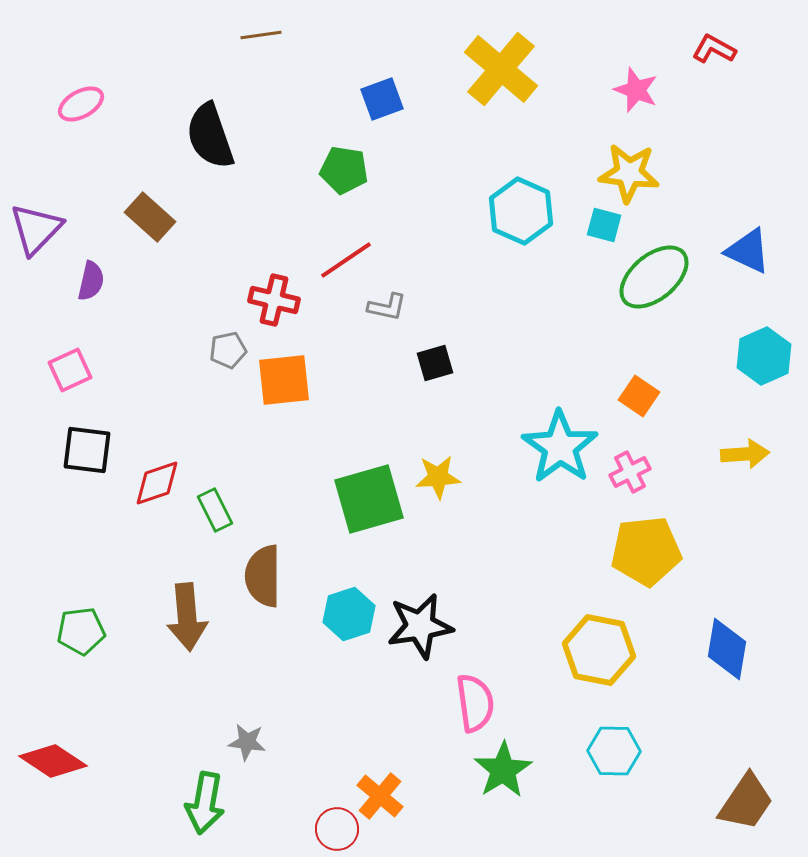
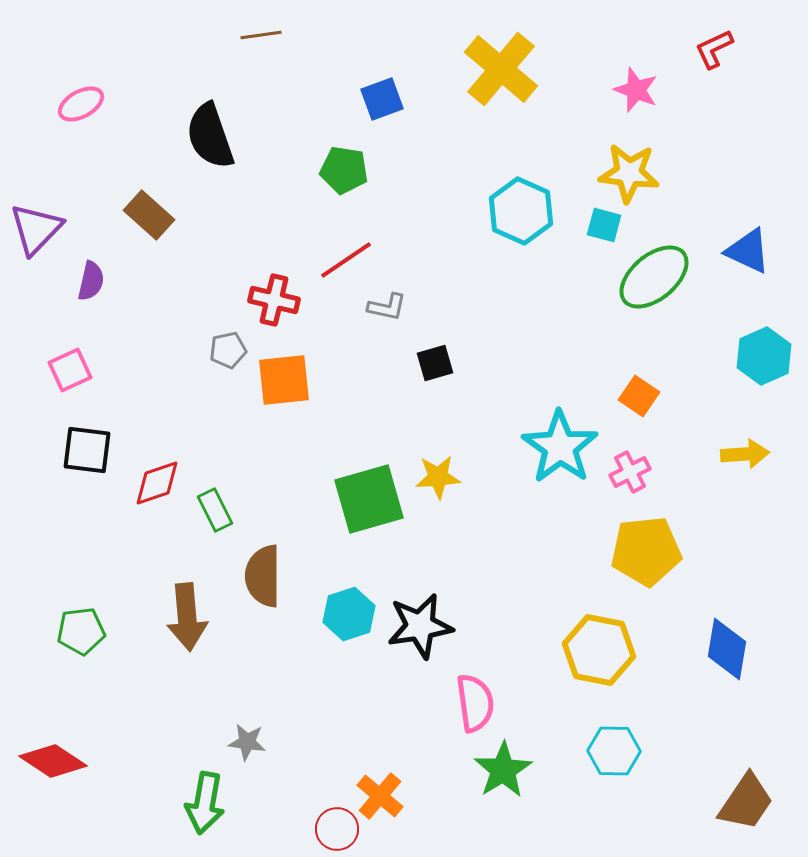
red L-shape at (714, 49): rotated 54 degrees counterclockwise
brown rectangle at (150, 217): moved 1 px left, 2 px up
